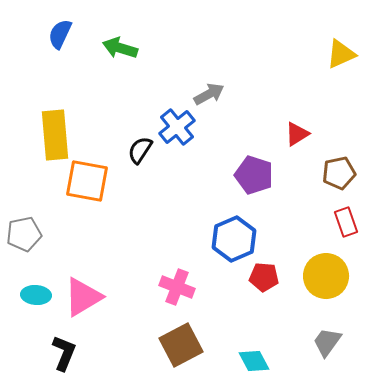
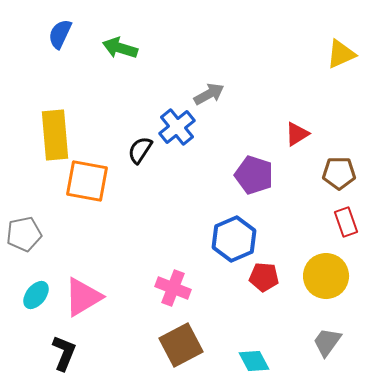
brown pentagon: rotated 12 degrees clockwise
pink cross: moved 4 px left, 1 px down
cyan ellipse: rotated 56 degrees counterclockwise
